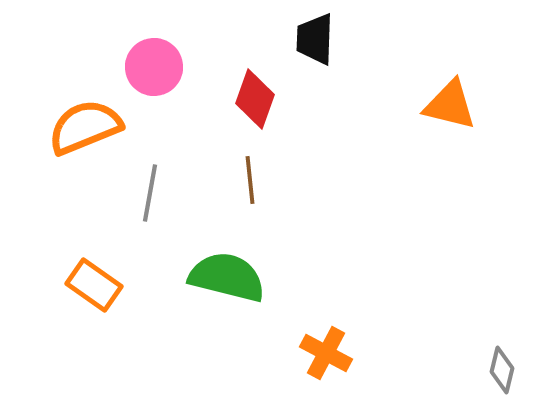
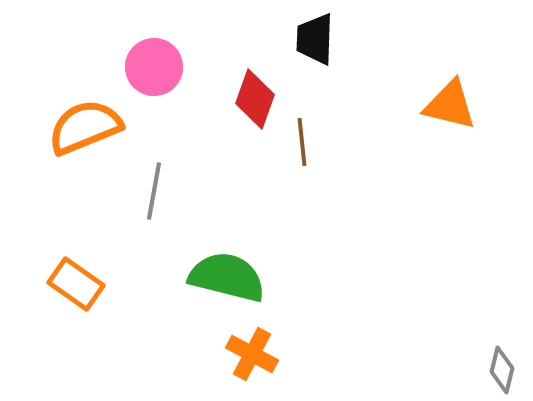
brown line: moved 52 px right, 38 px up
gray line: moved 4 px right, 2 px up
orange rectangle: moved 18 px left, 1 px up
orange cross: moved 74 px left, 1 px down
